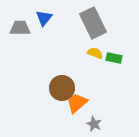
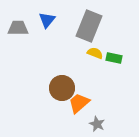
blue triangle: moved 3 px right, 2 px down
gray rectangle: moved 4 px left, 3 px down; rotated 48 degrees clockwise
gray trapezoid: moved 2 px left
orange trapezoid: moved 2 px right
gray star: moved 3 px right
